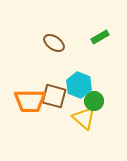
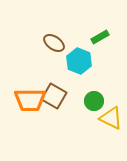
cyan hexagon: moved 24 px up
brown square: rotated 15 degrees clockwise
orange trapezoid: moved 1 px up
yellow triangle: moved 27 px right; rotated 15 degrees counterclockwise
